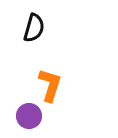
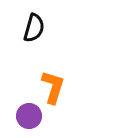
orange L-shape: moved 3 px right, 2 px down
